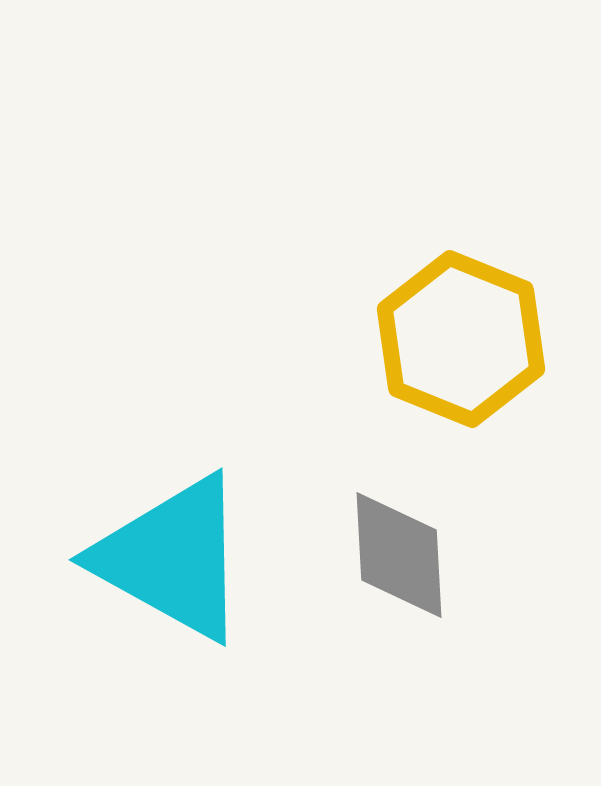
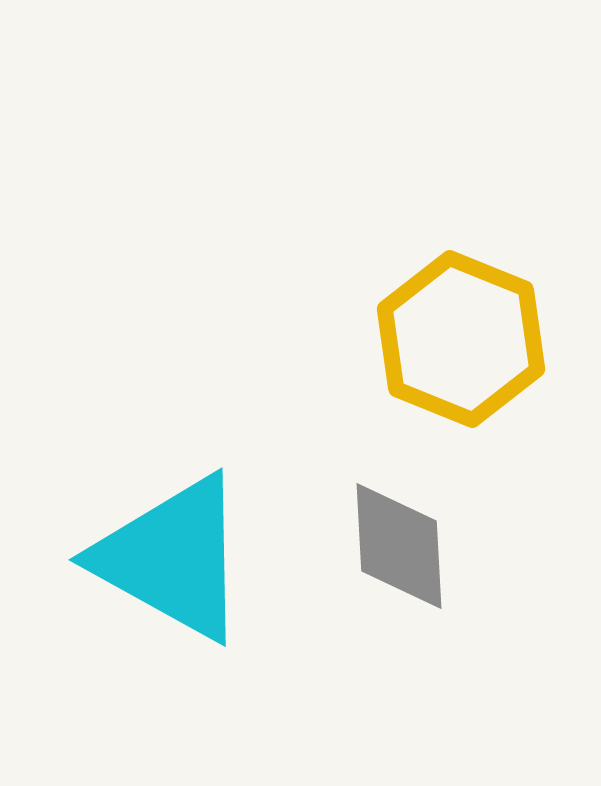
gray diamond: moved 9 px up
